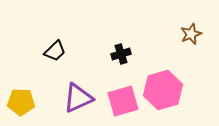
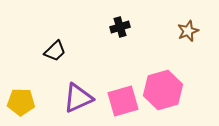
brown star: moved 3 px left, 3 px up
black cross: moved 1 px left, 27 px up
